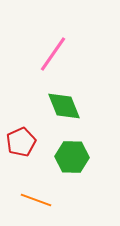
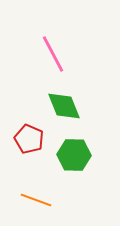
pink line: rotated 63 degrees counterclockwise
red pentagon: moved 8 px right, 3 px up; rotated 24 degrees counterclockwise
green hexagon: moved 2 px right, 2 px up
